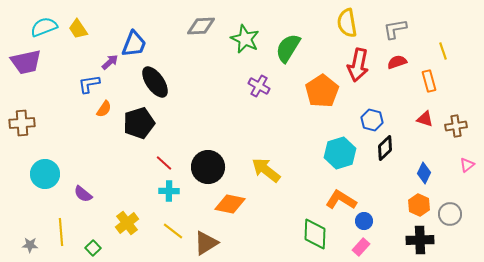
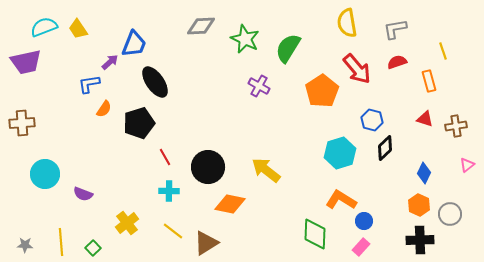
red arrow at (358, 65): moved 1 px left, 4 px down; rotated 52 degrees counterclockwise
red line at (164, 163): moved 1 px right, 6 px up; rotated 18 degrees clockwise
purple semicircle at (83, 194): rotated 18 degrees counterclockwise
yellow line at (61, 232): moved 10 px down
gray star at (30, 245): moved 5 px left
